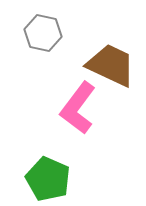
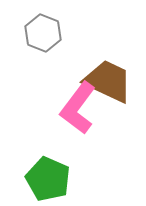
gray hexagon: rotated 9 degrees clockwise
brown trapezoid: moved 3 px left, 16 px down
